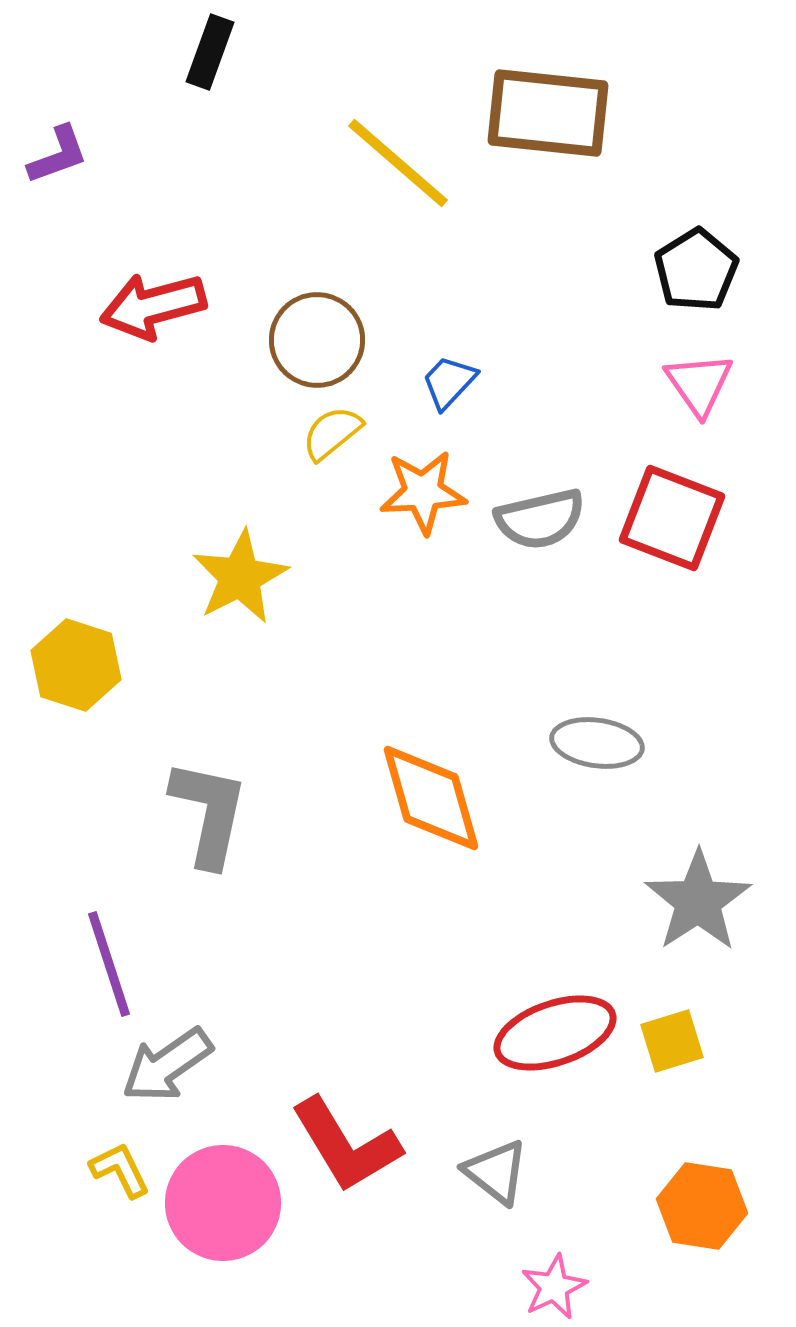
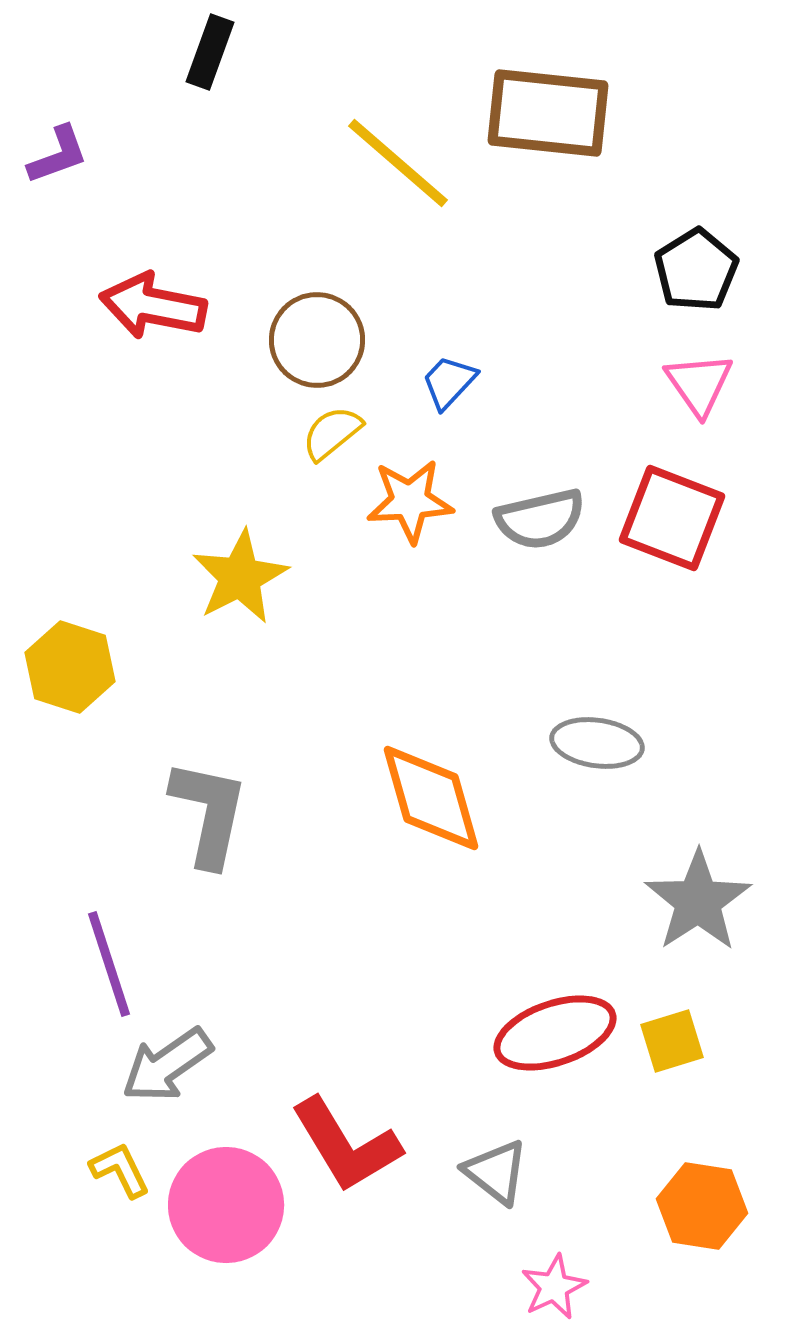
red arrow: rotated 26 degrees clockwise
orange star: moved 13 px left, 9 px down
yellow hexagon: moved 6 px left, 2 px down
pink circle: moved 3 px right, 2 px down
